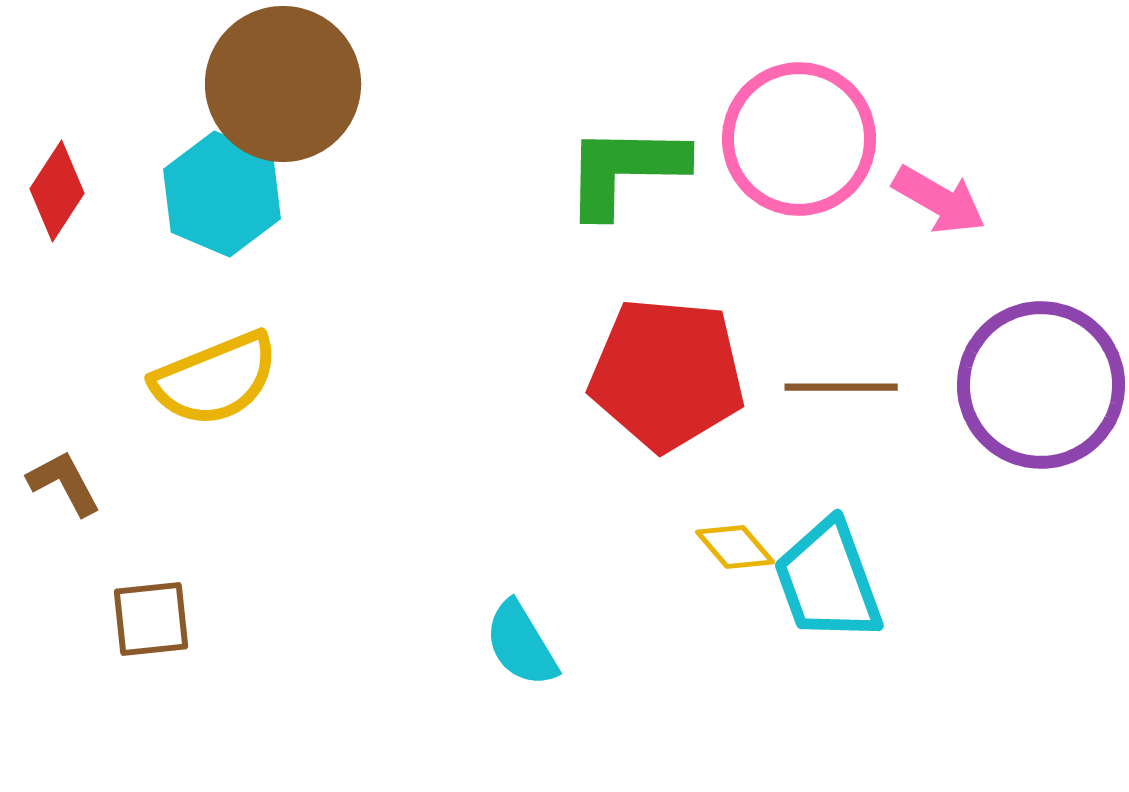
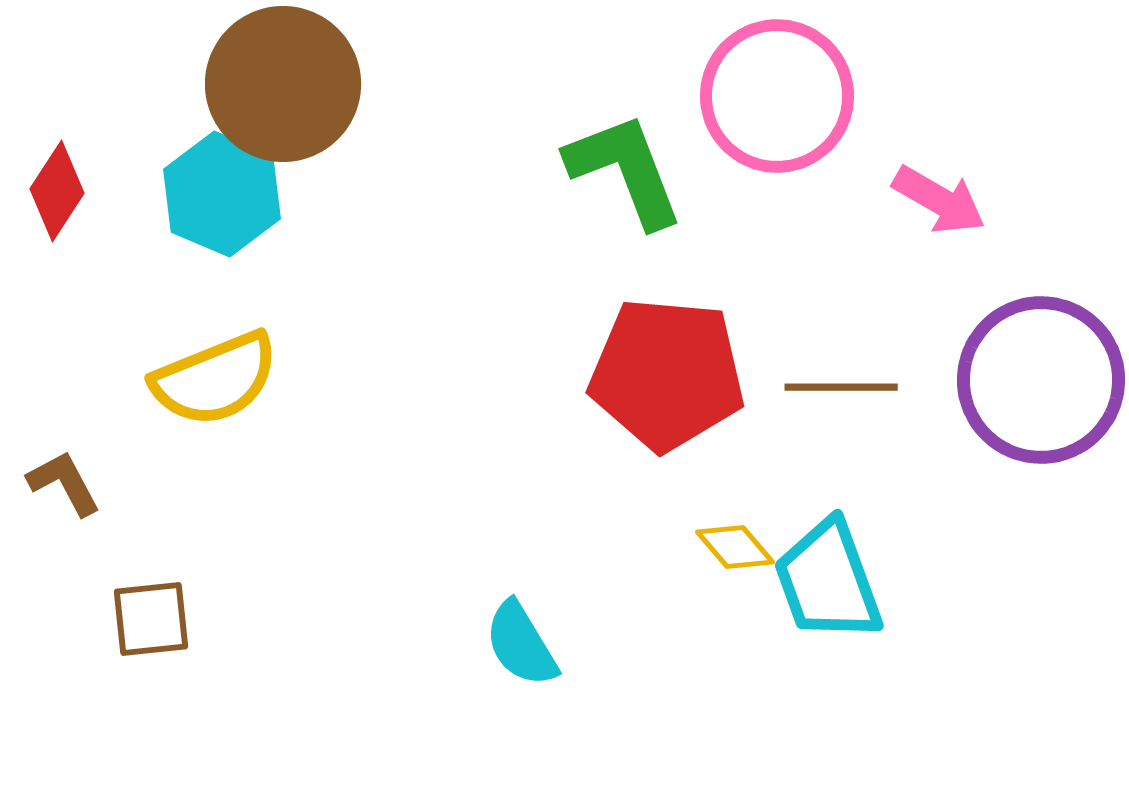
pink circle: moved 22 px left, 43 px up
green L-shape: rotated 68 degrees clockwise
purple circle: moved 5 px up
